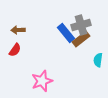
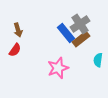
gray cross: moved 1 px left, 1 px up; rotated 18 degrees counterclockwise
brown arrow: rotated 104 degrees counterclockwise
pink star: moved 16 px right, 13 px up
